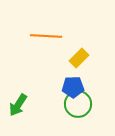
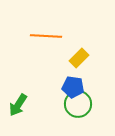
blue pentagon: rotated 10 degrees clockwise
